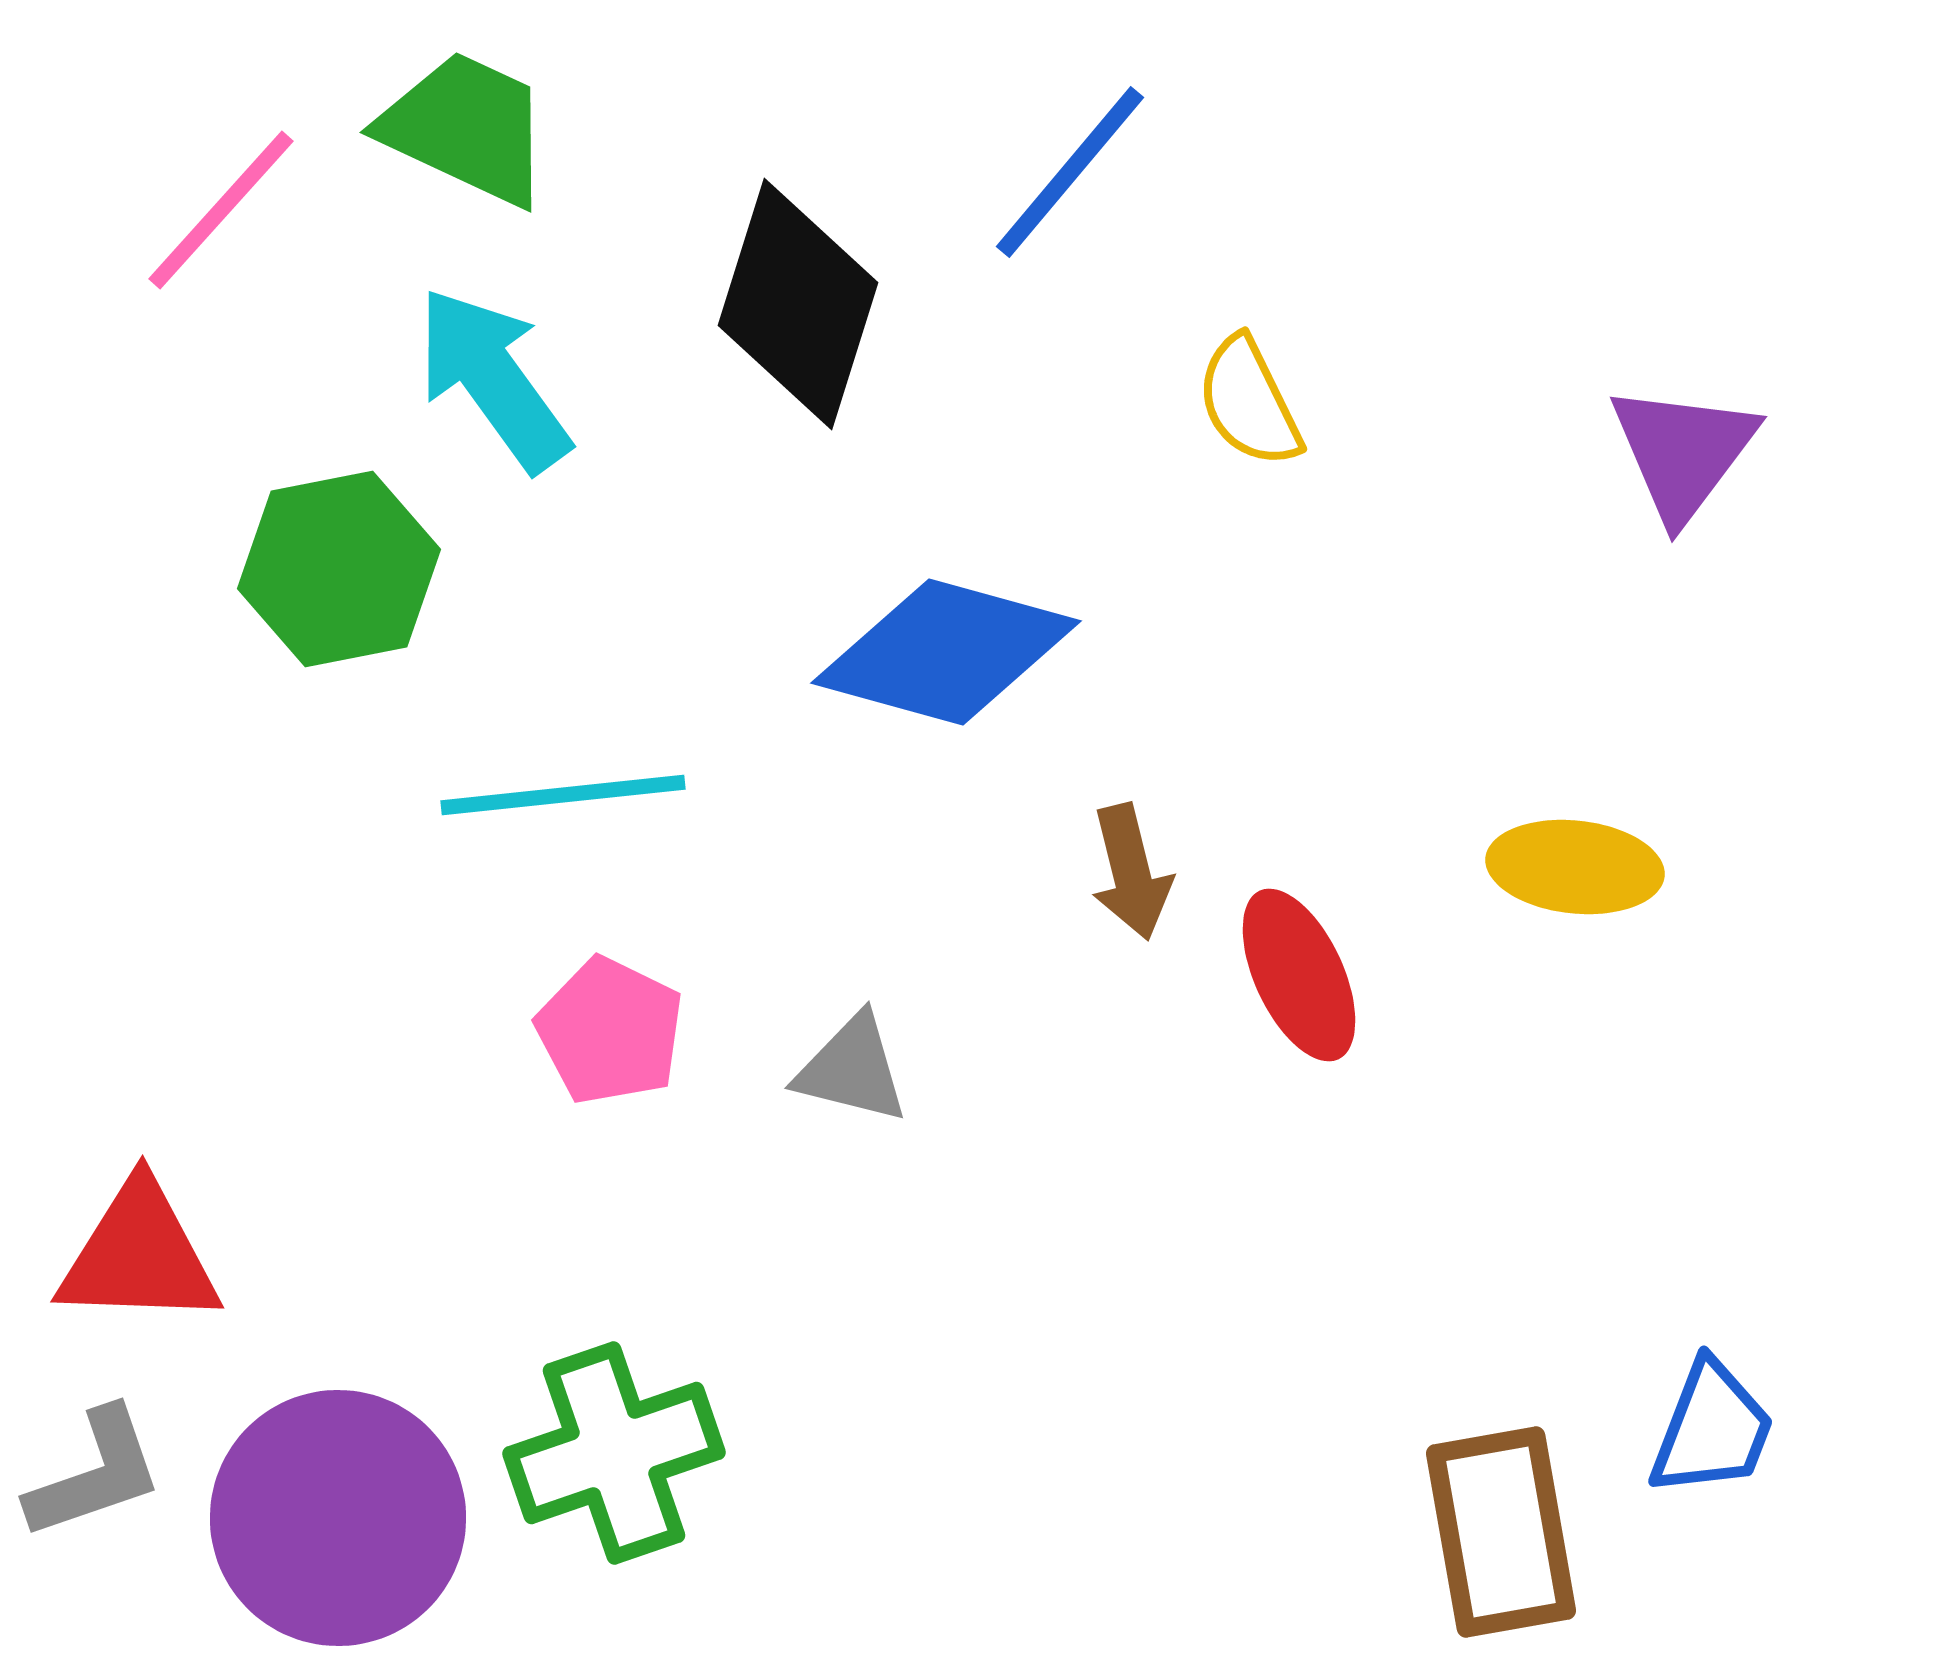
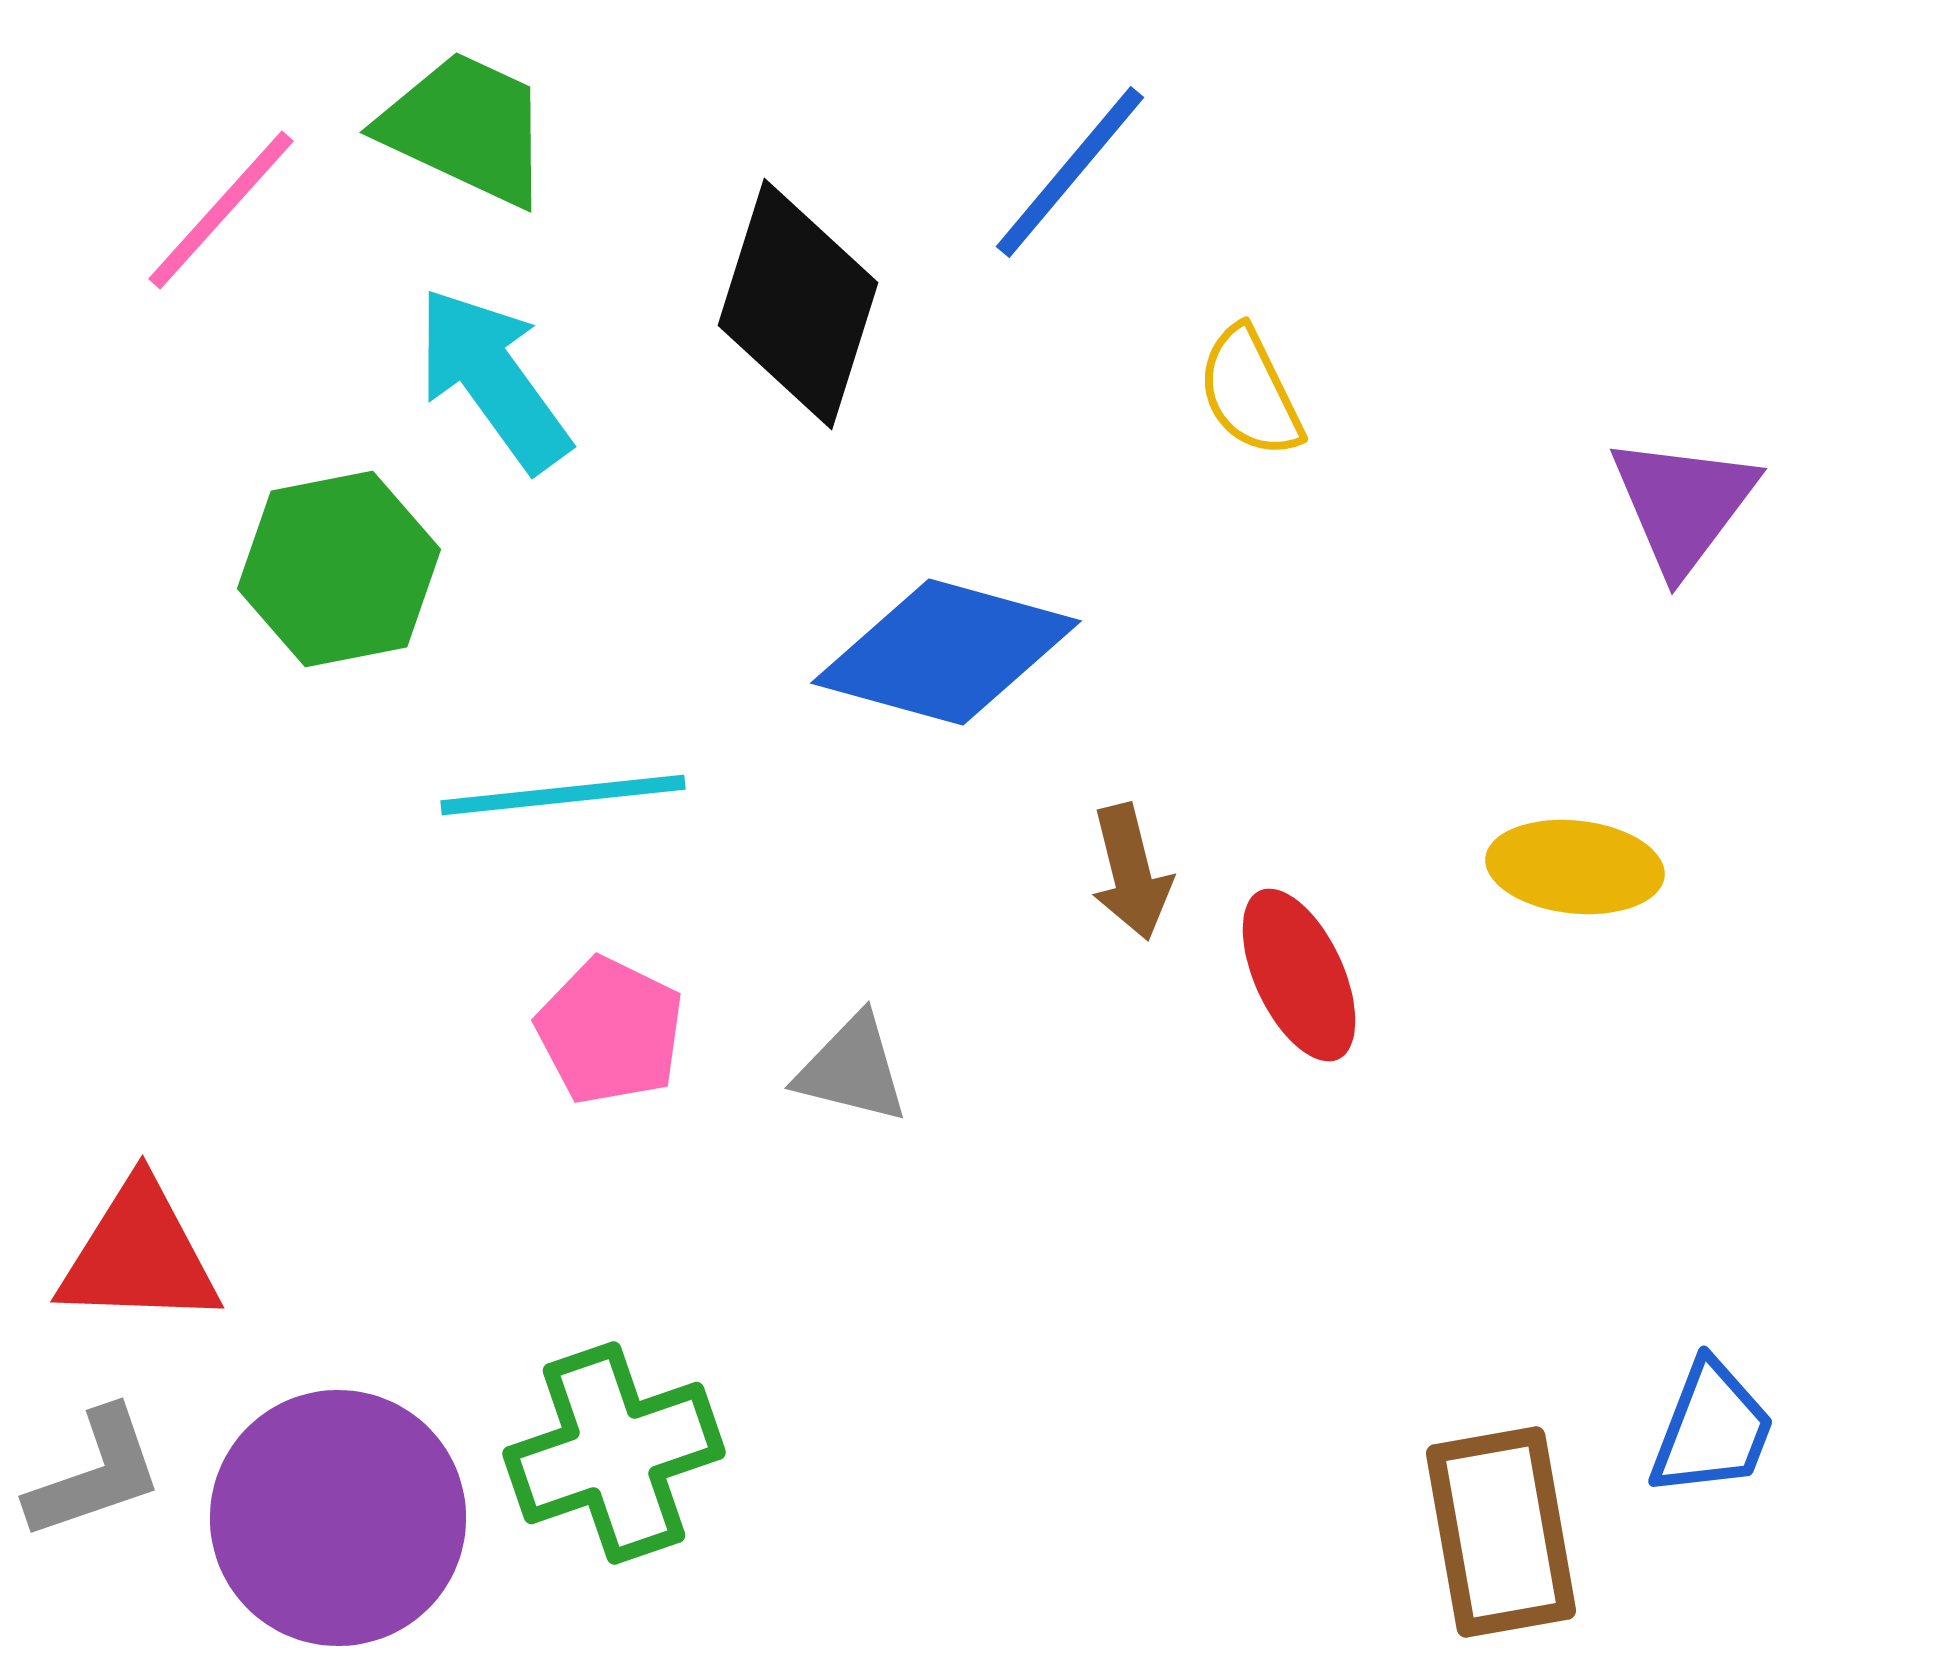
yellow semicircle: moved 1 px right, 10 px up
purple triangle: moved 52 px down
